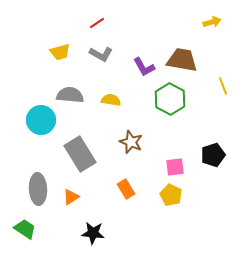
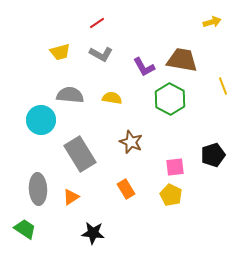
yellow semicircle: moved 1 px right, 2 px up
